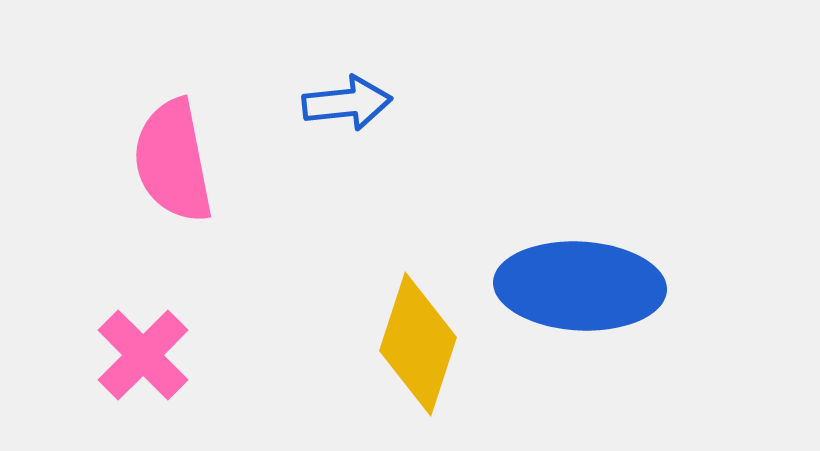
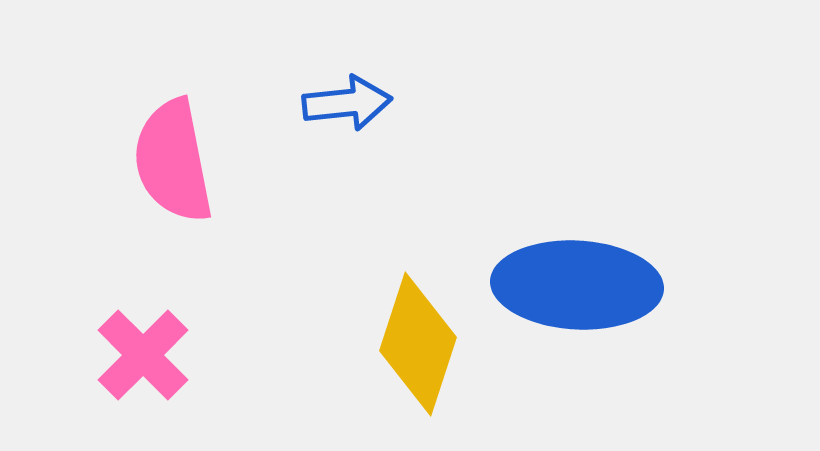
blue ellipse: moved 3 px left, 1 px up
